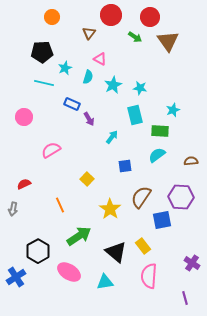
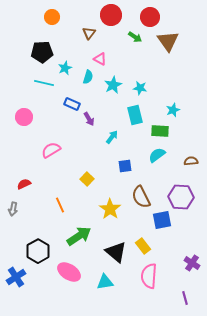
brown semicircle at (141, 197): rotated 60 degrees counterclockwise
